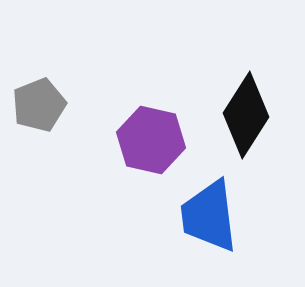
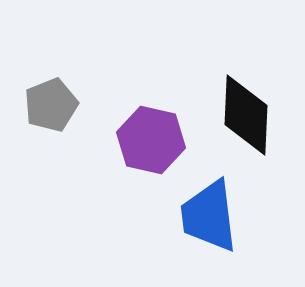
gray pentagon: moved 12 px right
black diamond: rotated 30 degrees counterclockwise
